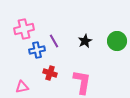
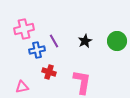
red cross: moved 1 px left, 1 px up
